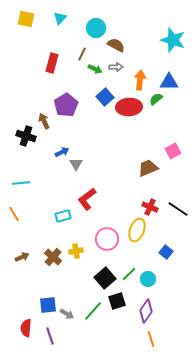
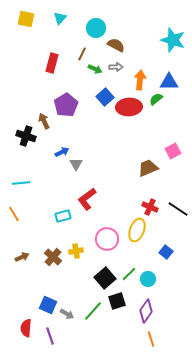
blue square at (48, 305): rotated 30 degrees clockwise
